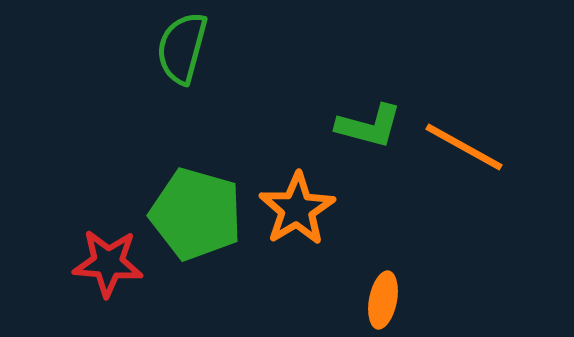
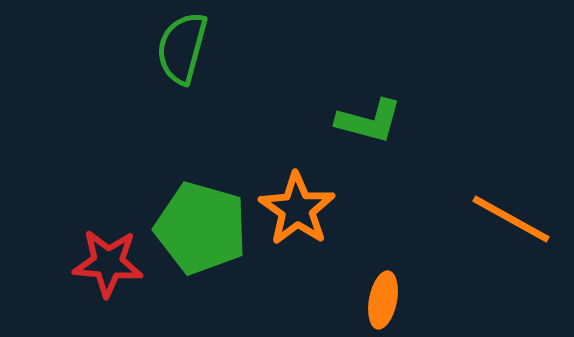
green L-shape: moved 5 px up
orange line: moved 47 px right, 72 px down
orange star: rotated 6 degrees counterclockwise
green pentagon: moved 5 px right, 14 px down
